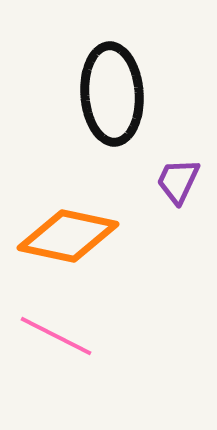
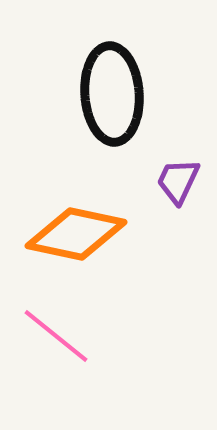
orange diamond: moved 8 px right, 2 px up
pink line: rotated 12 degrees clockwise
